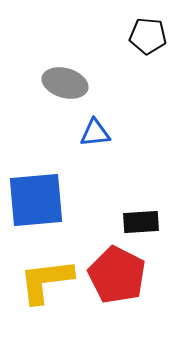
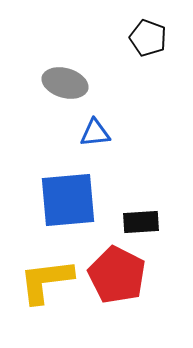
black pentagon: moved 2 px down; rotated 15 degrees clockwise
blue square: moved 32 px right
